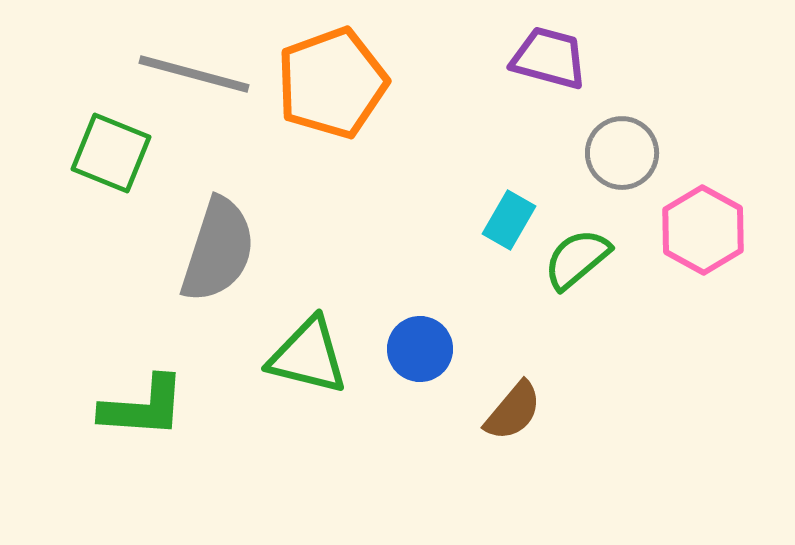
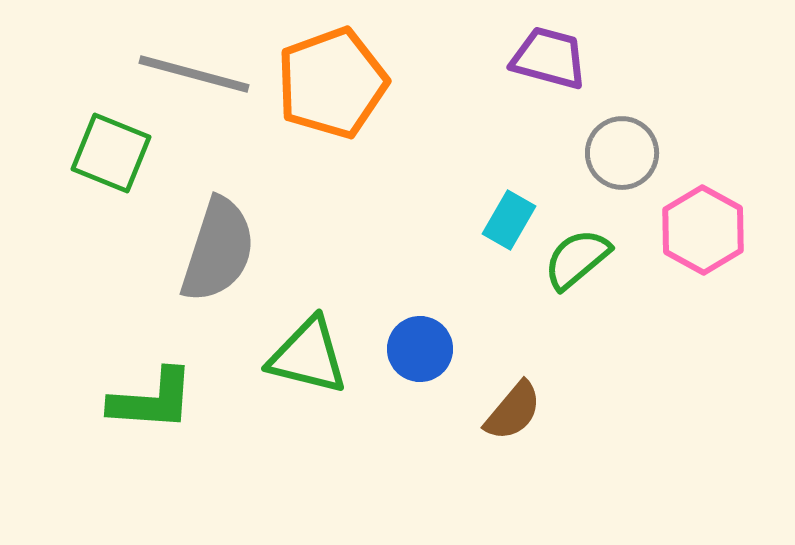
green L-shape: moved 9 px right, 7 px up
